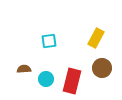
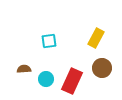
red rectangle: rotated 10 degrees clockwise
